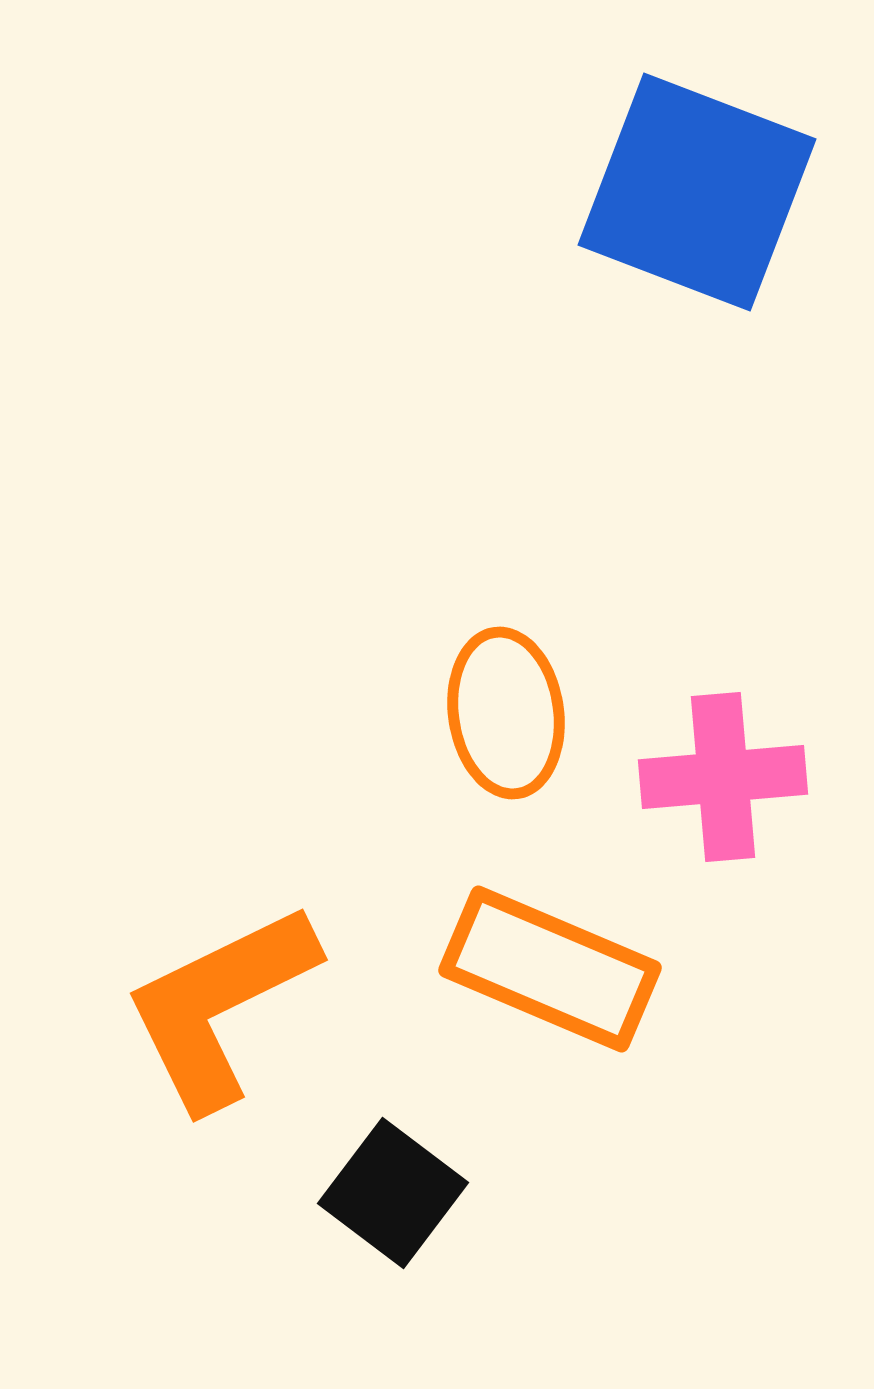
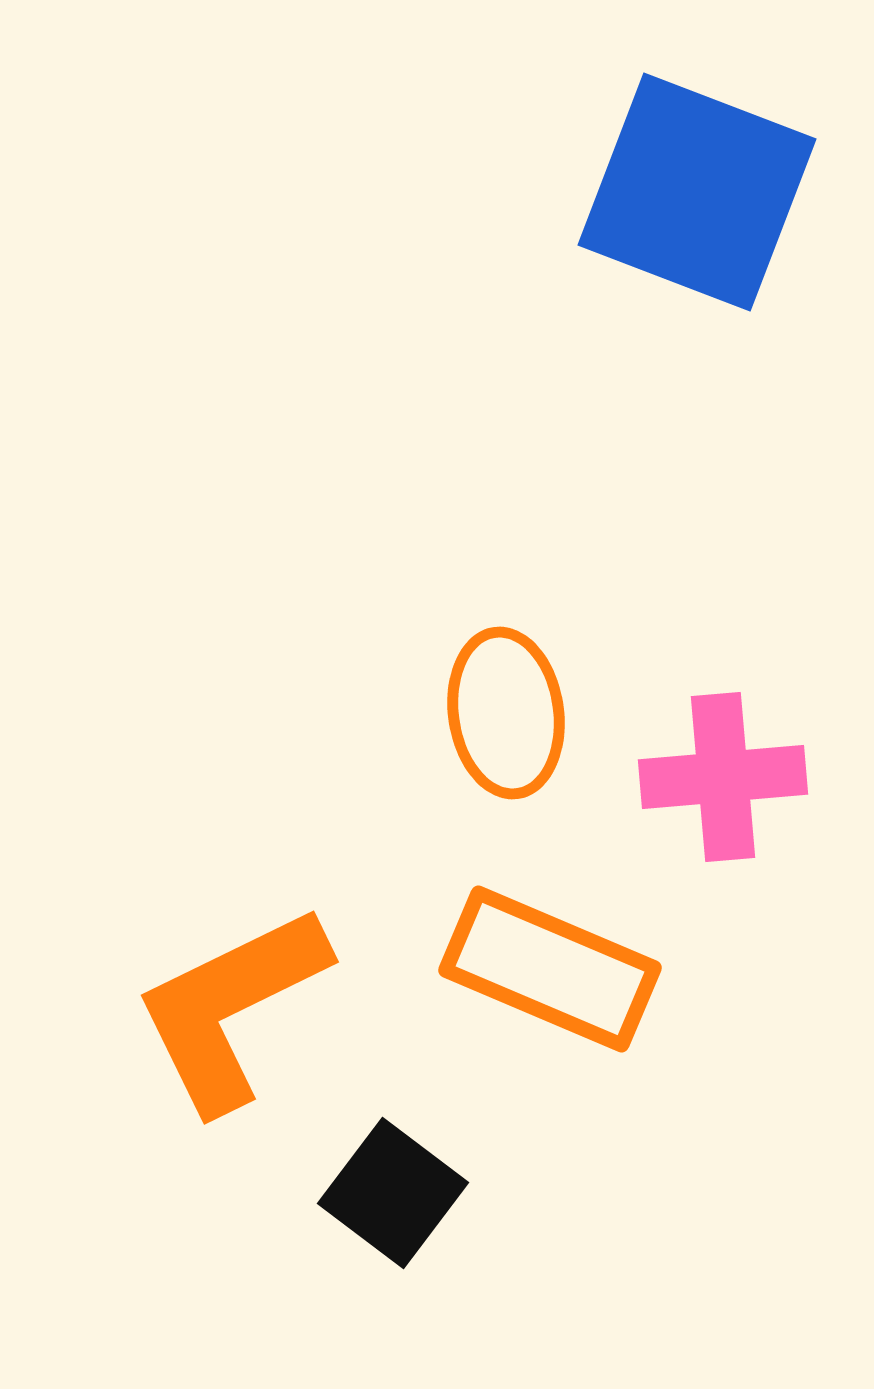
orange L-shape: moved 11 px right, 2 px down
